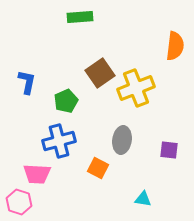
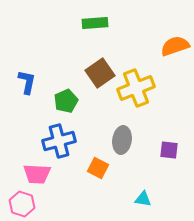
green rectangle: moved 15 px right, 6 px down
orange semicircle: rotated 116 degrees counterclockwise
pink hexagon: moved 3 px right, 2 px down
